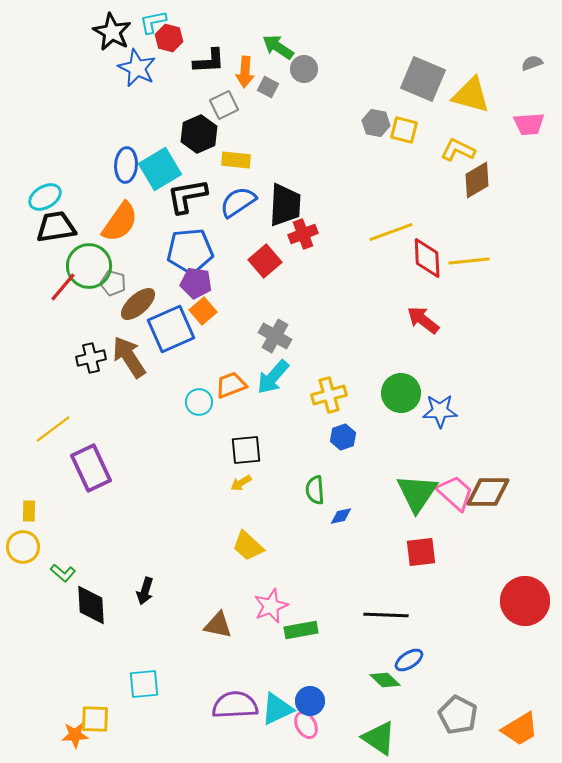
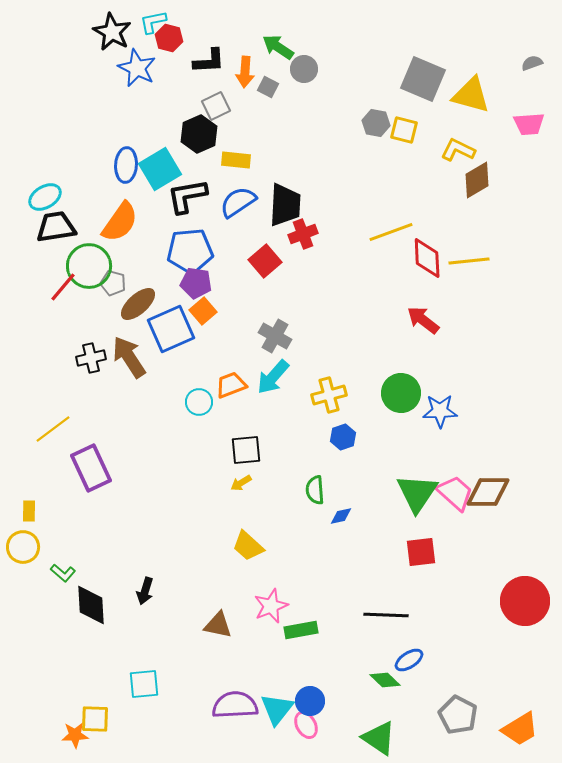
gray square at (224, 105): moved 8 px left, 1 px down
cyan triangle at (277, 709): rotated 27 degrees counterclockwise
